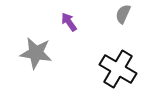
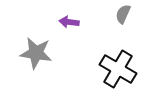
purple arrow: rotated 48 degrees counterclockwise
